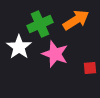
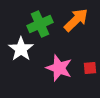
orange arrow: rotated 12 degrees counterclockwise
white star: moved 2 px right, 2 px down
pink star: moved 4 px right, 14 px down
